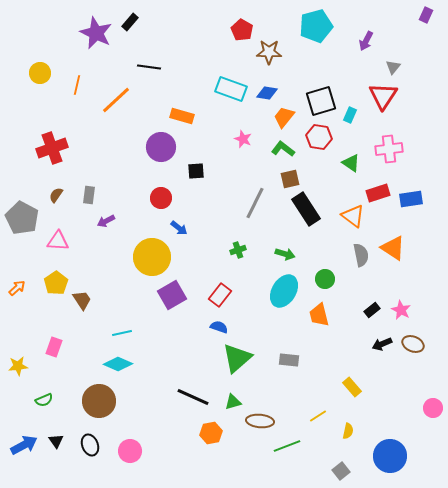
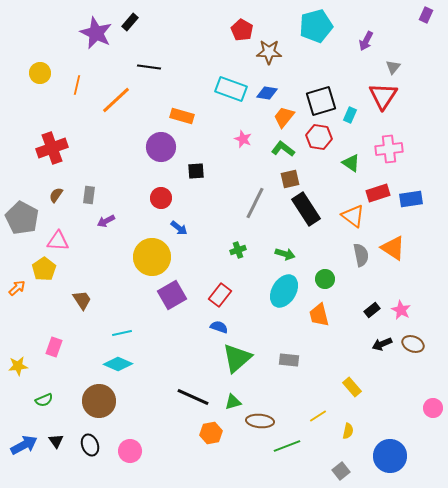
yellow pentagon at (56, 283): moved 12 px left, 14 px up
